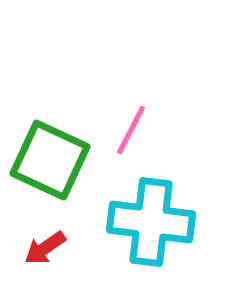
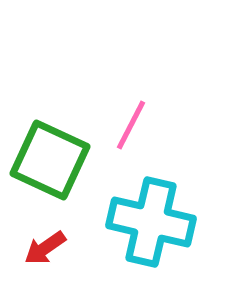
pink line: moved 5 px up
cyan cross: rotated 6 degrees clockwise
